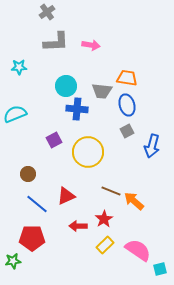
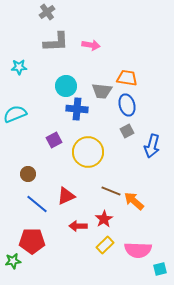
red pentagon: moved 3 px down
pink semicircle: rotated 148 degrees clockwise
